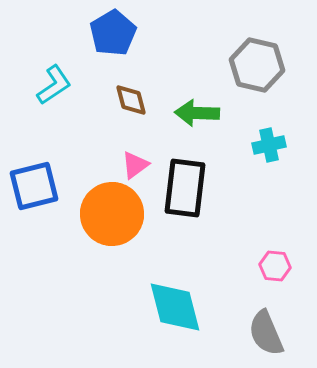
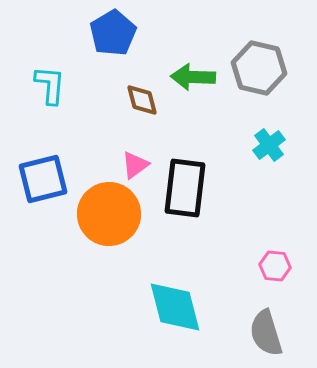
gray hexagon: moved 2 px right, 3 px down
cyan L-shape: moved 4 px left; rotated 51 degrees counterclockwise
brown diamond: moved 11 px right
green arrow: moved 4 px left, 36 px up
cyan cross: rotated 24 degrees counterclockwise
blue square: moved 9 px right, 7 px up
orange circle: moved 3 px left
gray semicircle: rotated 6 degrees clockwise
